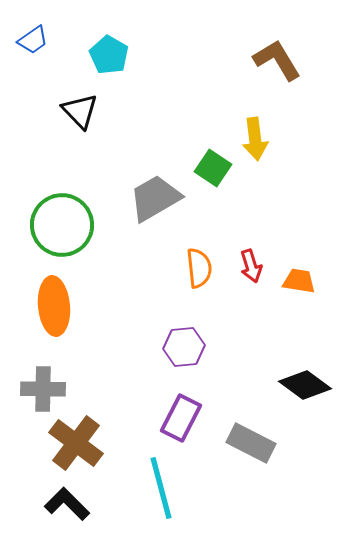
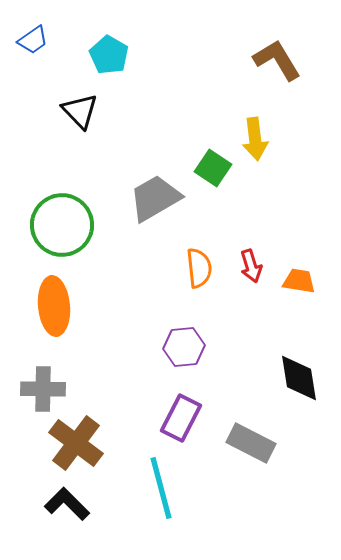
black diamond: moved 6 px left, 7 px up; rotated 45 degrees clockwise
